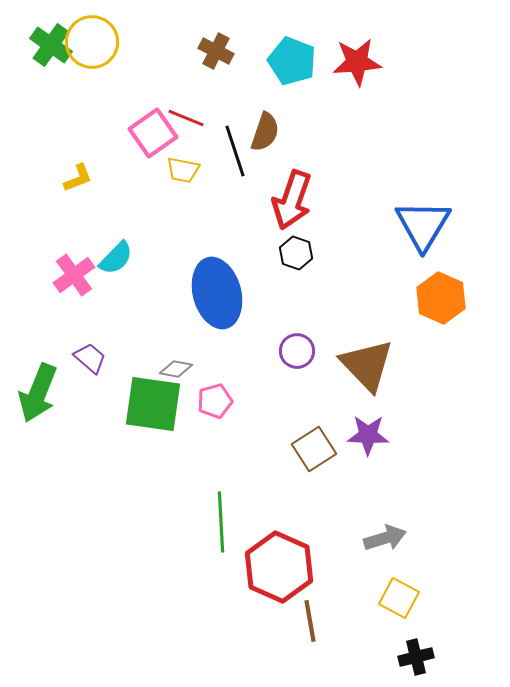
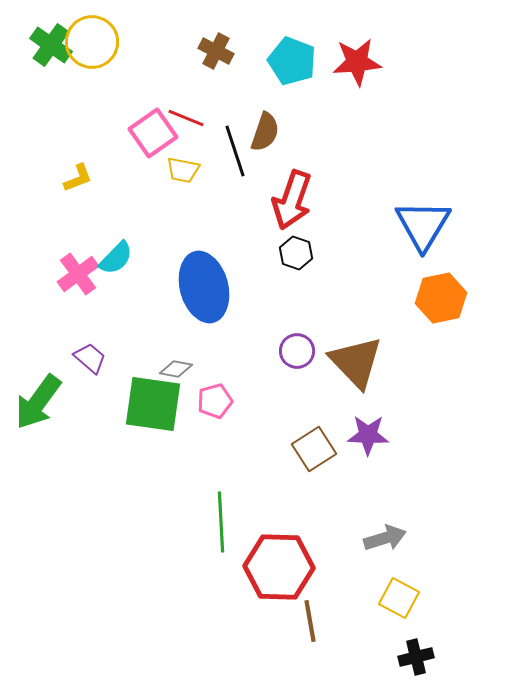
pink cross: moved 4 px right, 1 px up
blue ellipse: moved 13 px left, 6 px up
orange hexagon: rotated 24 degrees clockwise
brown triangle: moved 11 px left, 3 px up
green arrow: moved 9 px down; rotated 14 degrees clockwise
red hexagon: rotated 22 degrees counterclockwise
